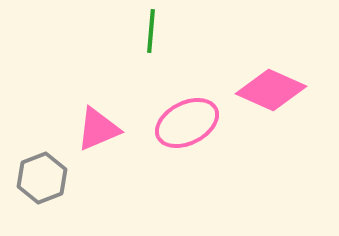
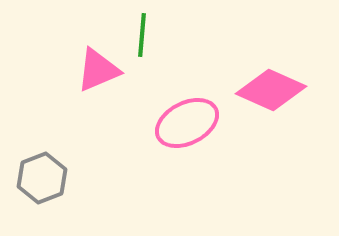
green line: moved 9 px left, 4 px down
pink triangle: moved 59 px up
